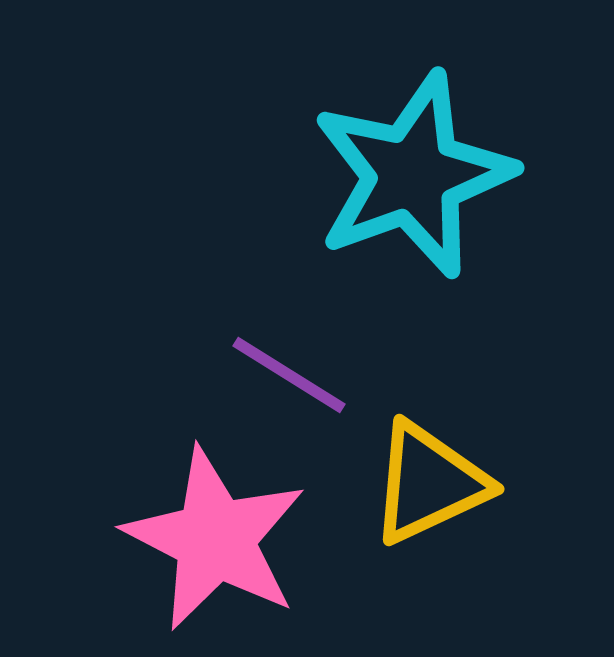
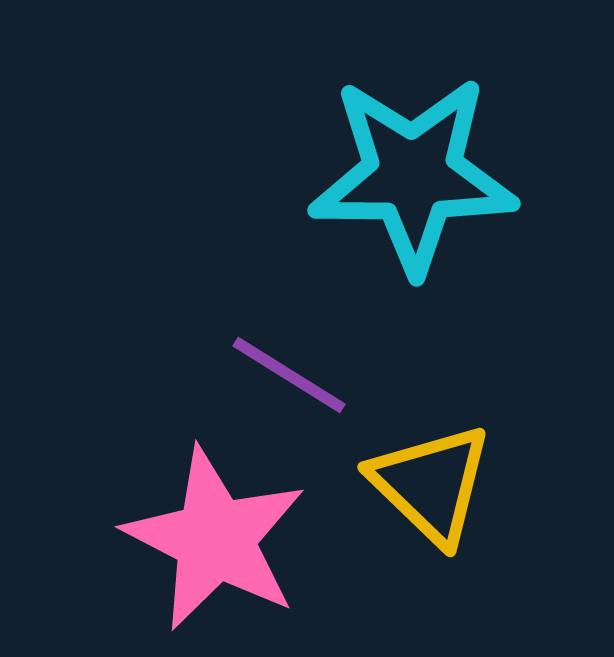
cyan star: rotated 20 degrees clockwise
yellow triangle: moved 2 px right, 1 px down; rotated 51 degrees counterclockwise
